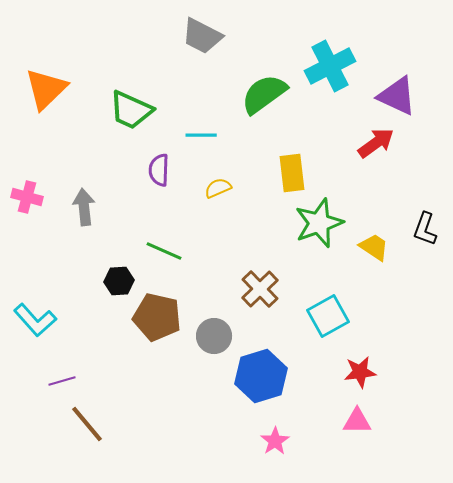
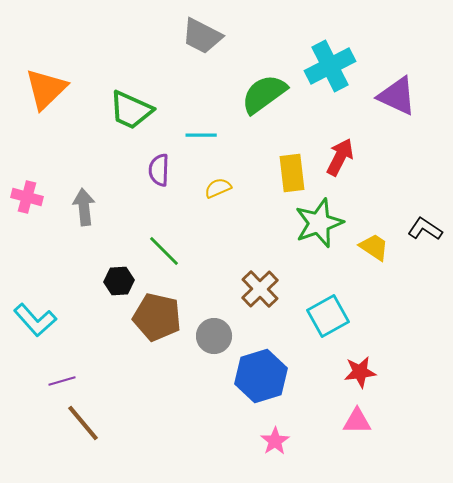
red arrow: moved 36 px left, 14 px down; rotated 27 degrees counterclockwise
black L-shape: rotated 104 degrees clockwise
green line: rotated 21 degrees clockwise
brown line: moved 4 px left, 1 px up
